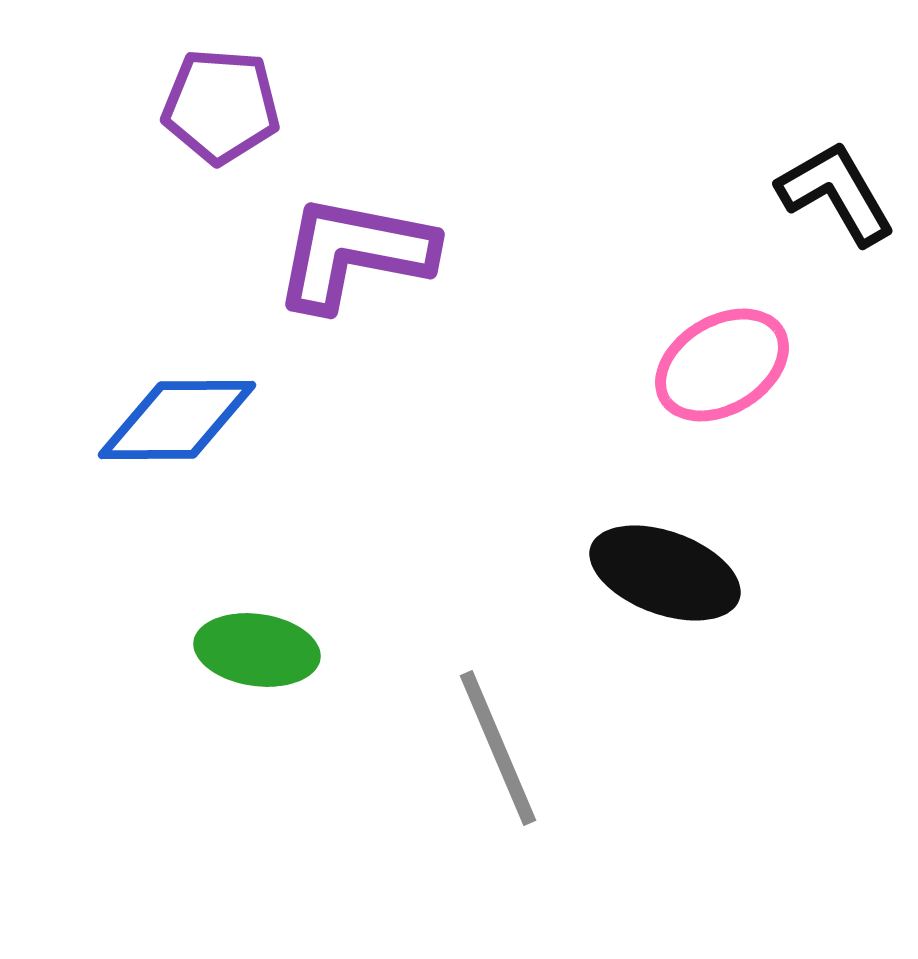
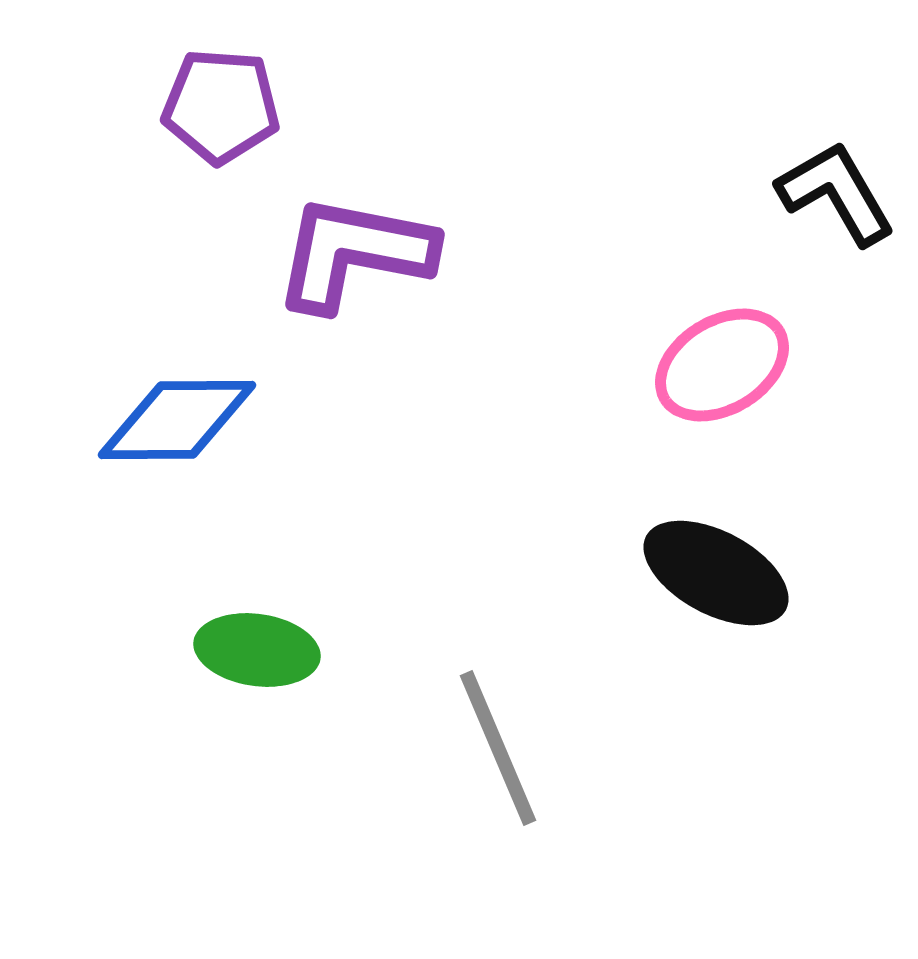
black ellipse: moved 51 px right; rotated 8 degrees clockwise
